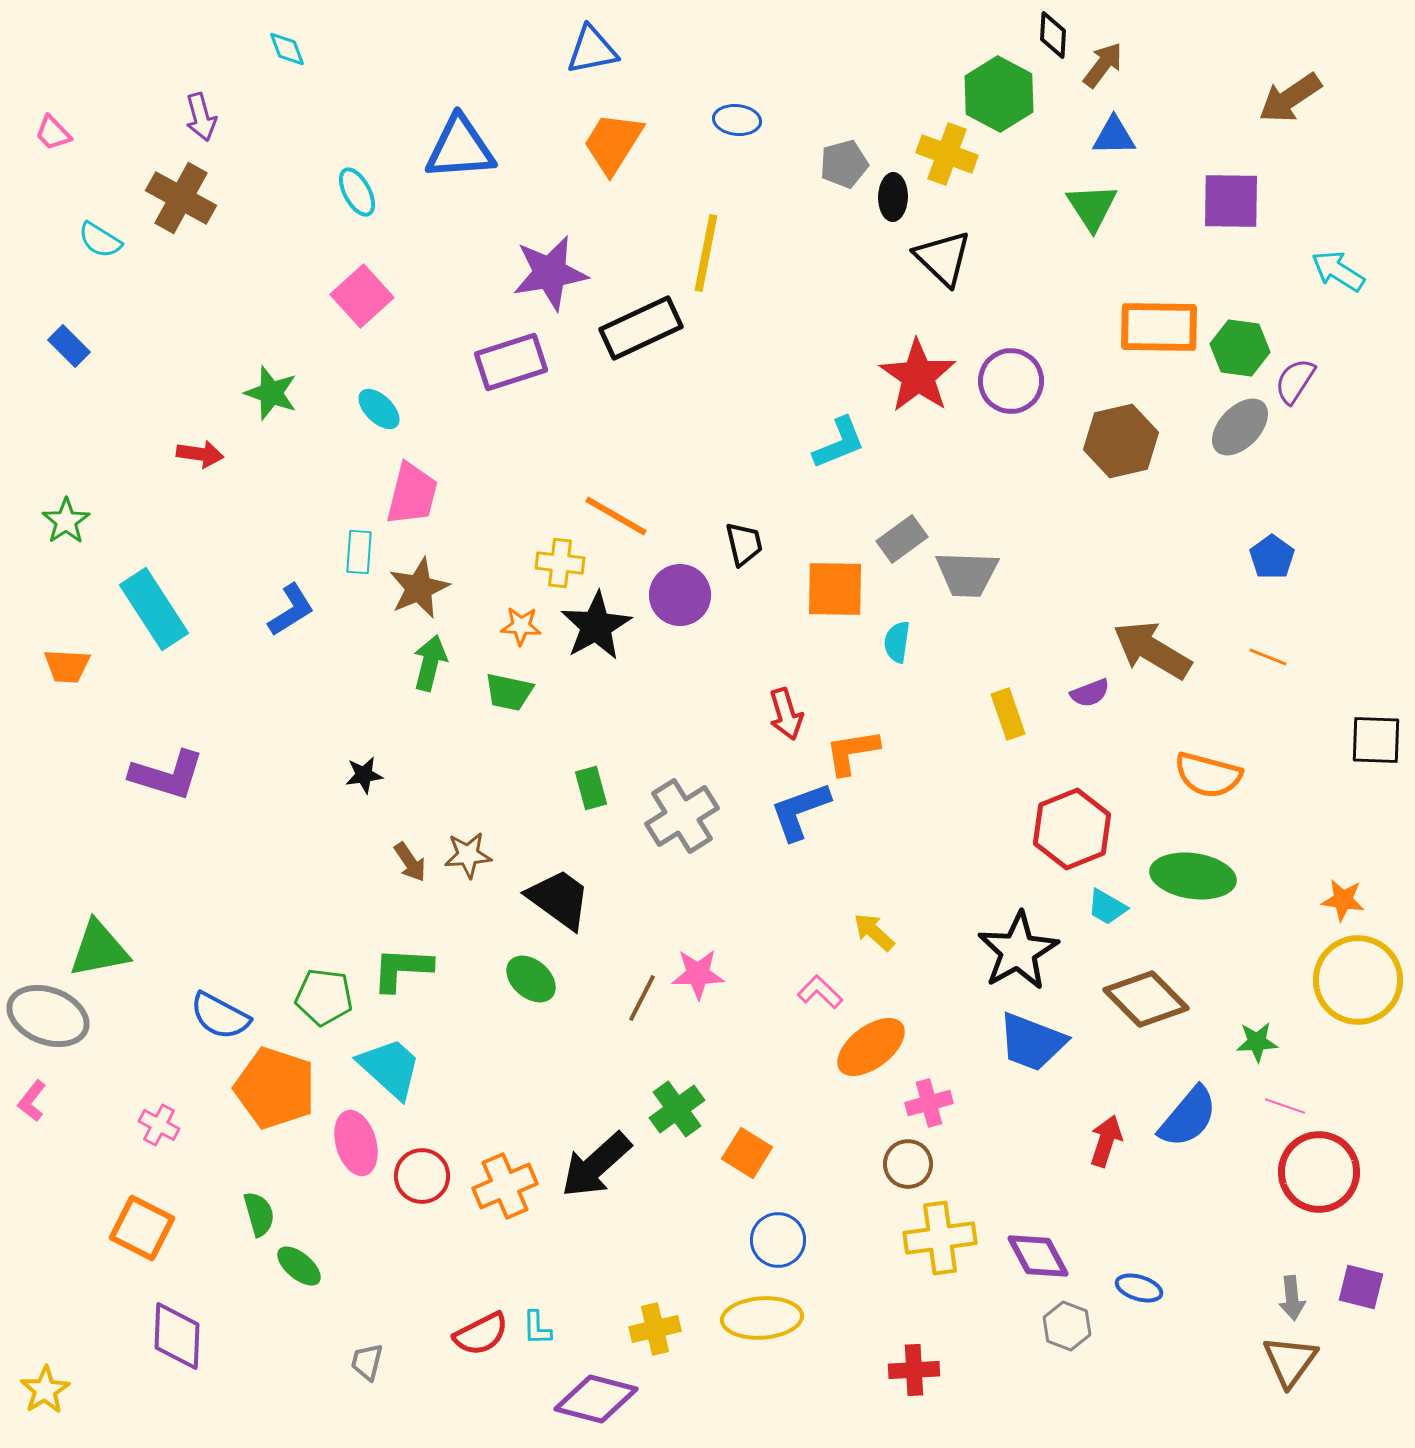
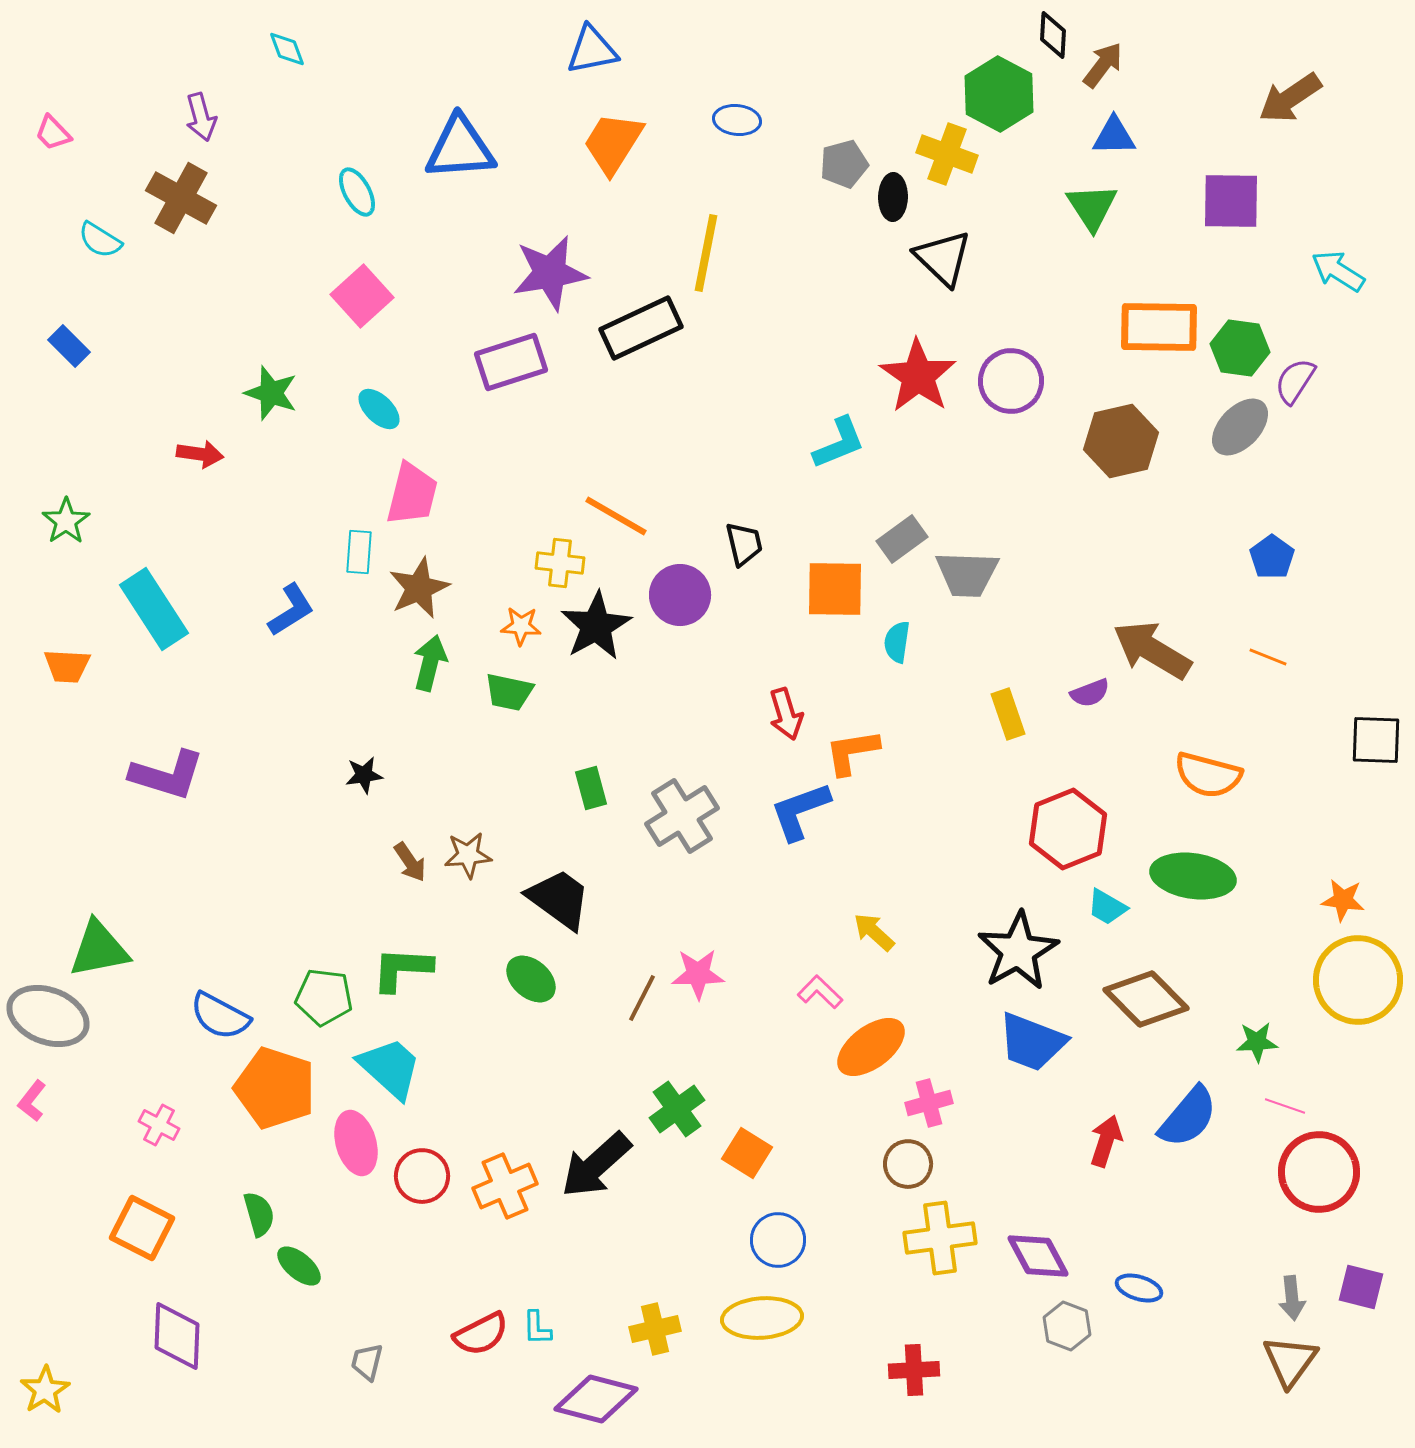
red hexagon at (1072, 829): moved 4 px left
